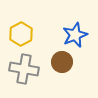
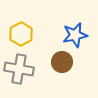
blue star: rotated 10 degrees clockwise
gray cross: moved 5 px left
